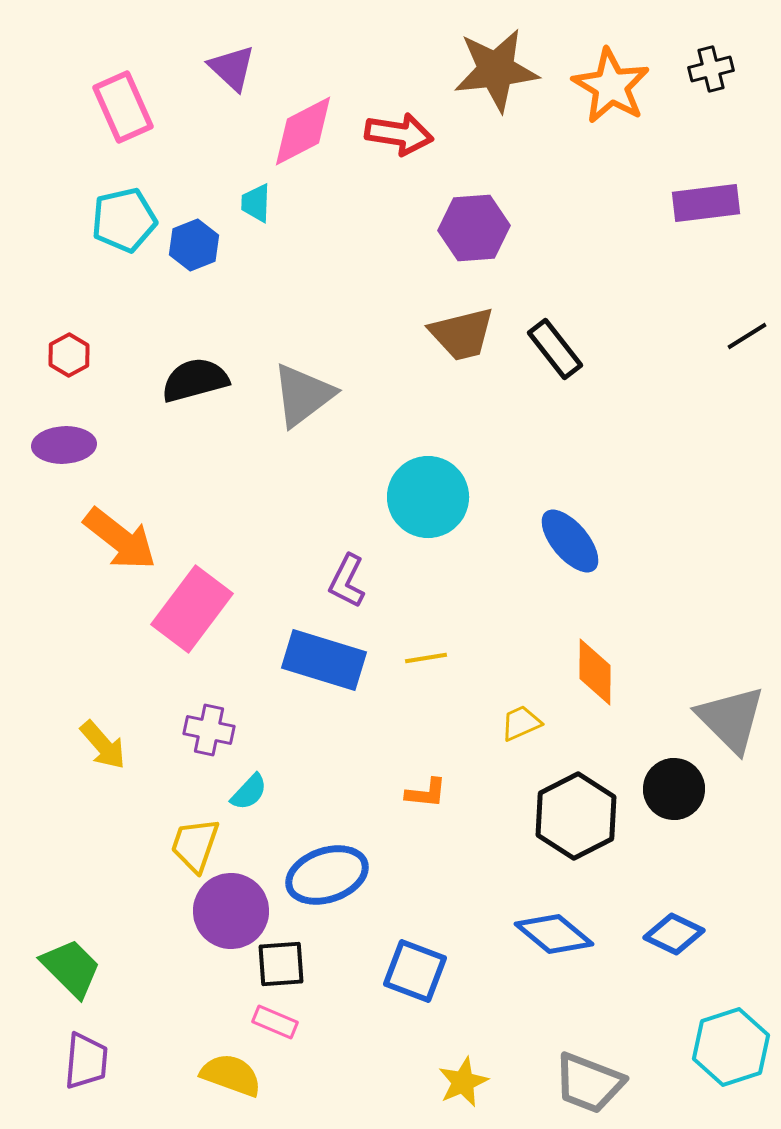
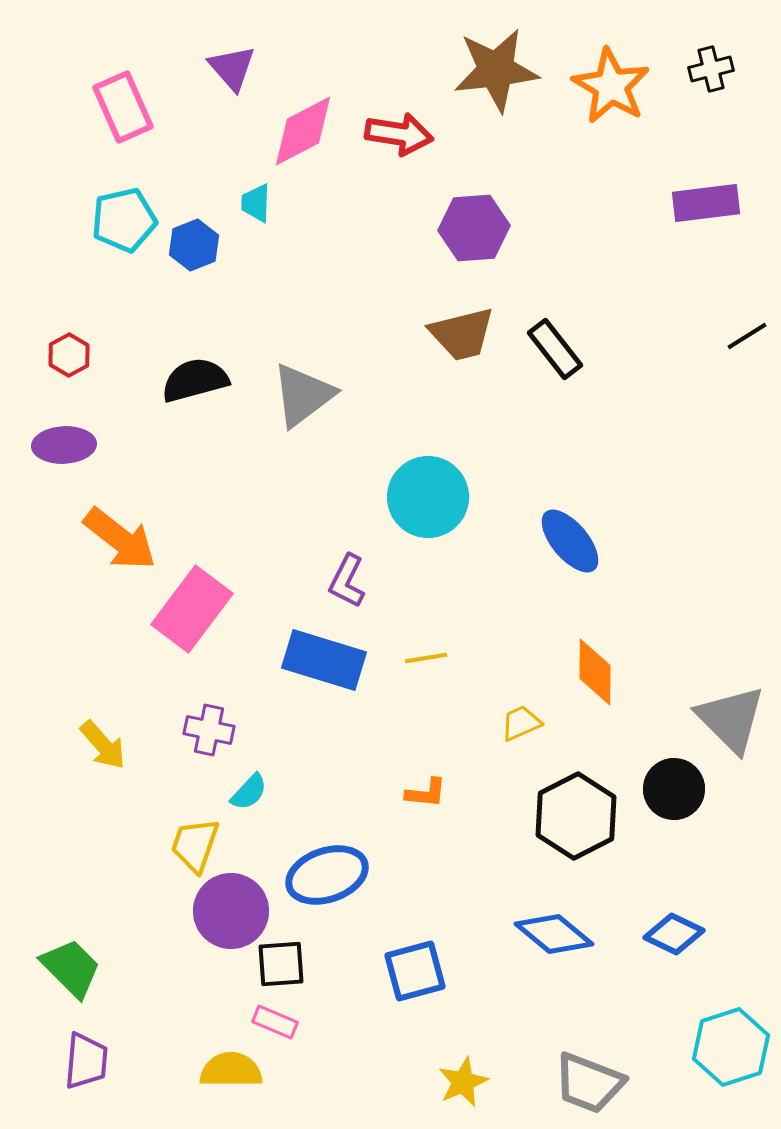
purple triangle at (232, 68): rotated 6 degrees clockwise
blue square at (415, 971): rotated 36 degrees counterclockwise
yellow semicircle at (231, 1075): moved 5 px up; rotated 20 degrees counterclockwise
